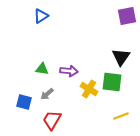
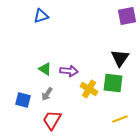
blue triangle: rotated 14 degrees clockwise
black triangle: moved 1 px left, 1 px down
green triangle: moved 3 px right; rotated 24 degrees clockwise
green square: moved 1 px right, 1 px down
gray arrow: rotated 16 degrees counterclockwise
blue square: moved 1 px left, 2 px up
yellow line: moved 1 px left, 3 px down
